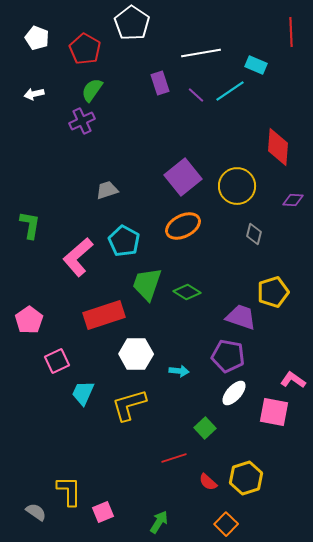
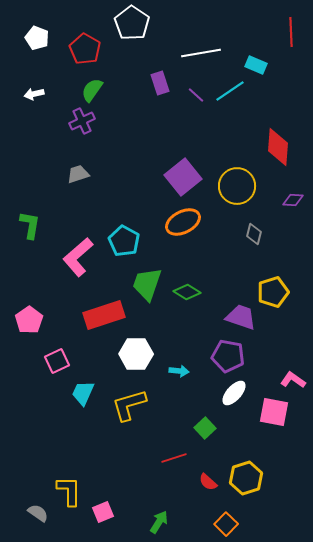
gray trapezoid at (107, 190): moved 29 px left, 16 px up
orange ellipse at (183, 226): moved 4 px up
gray semicircle at (36, 512): moved 2 px right, 1 px down
